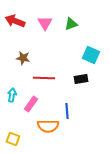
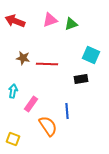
pink triangle: moved 5 px right, 3 px up; rotated 42 degrees clockwise
red line: moved 3 px right, 14 px up
cyan arrow: moved 1 px right, 4 px up
orange semicircle: rotated 125 degrees counterclockwise
